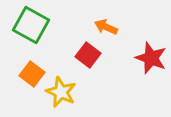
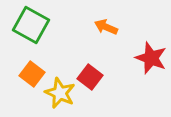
red square: moved 2 px right, 22 px down
yellow star: moved 1 px left, 1 px down
